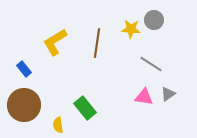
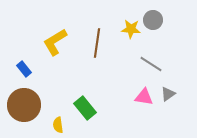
gray circle: moved 1 px left
